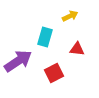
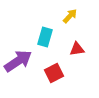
yellow arrow: rotated 21 degrees counterclockwise
red triangle: rotated 14 degrees counterclockwise
